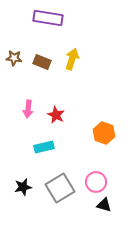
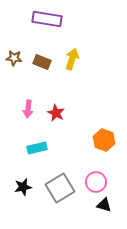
purple rectangle: moved 1 px left, 1 px down
red star: moved 2 px up
orange hexagon: moved 7 px down
cyan rectangle: moved 7 px left, 1 px down
